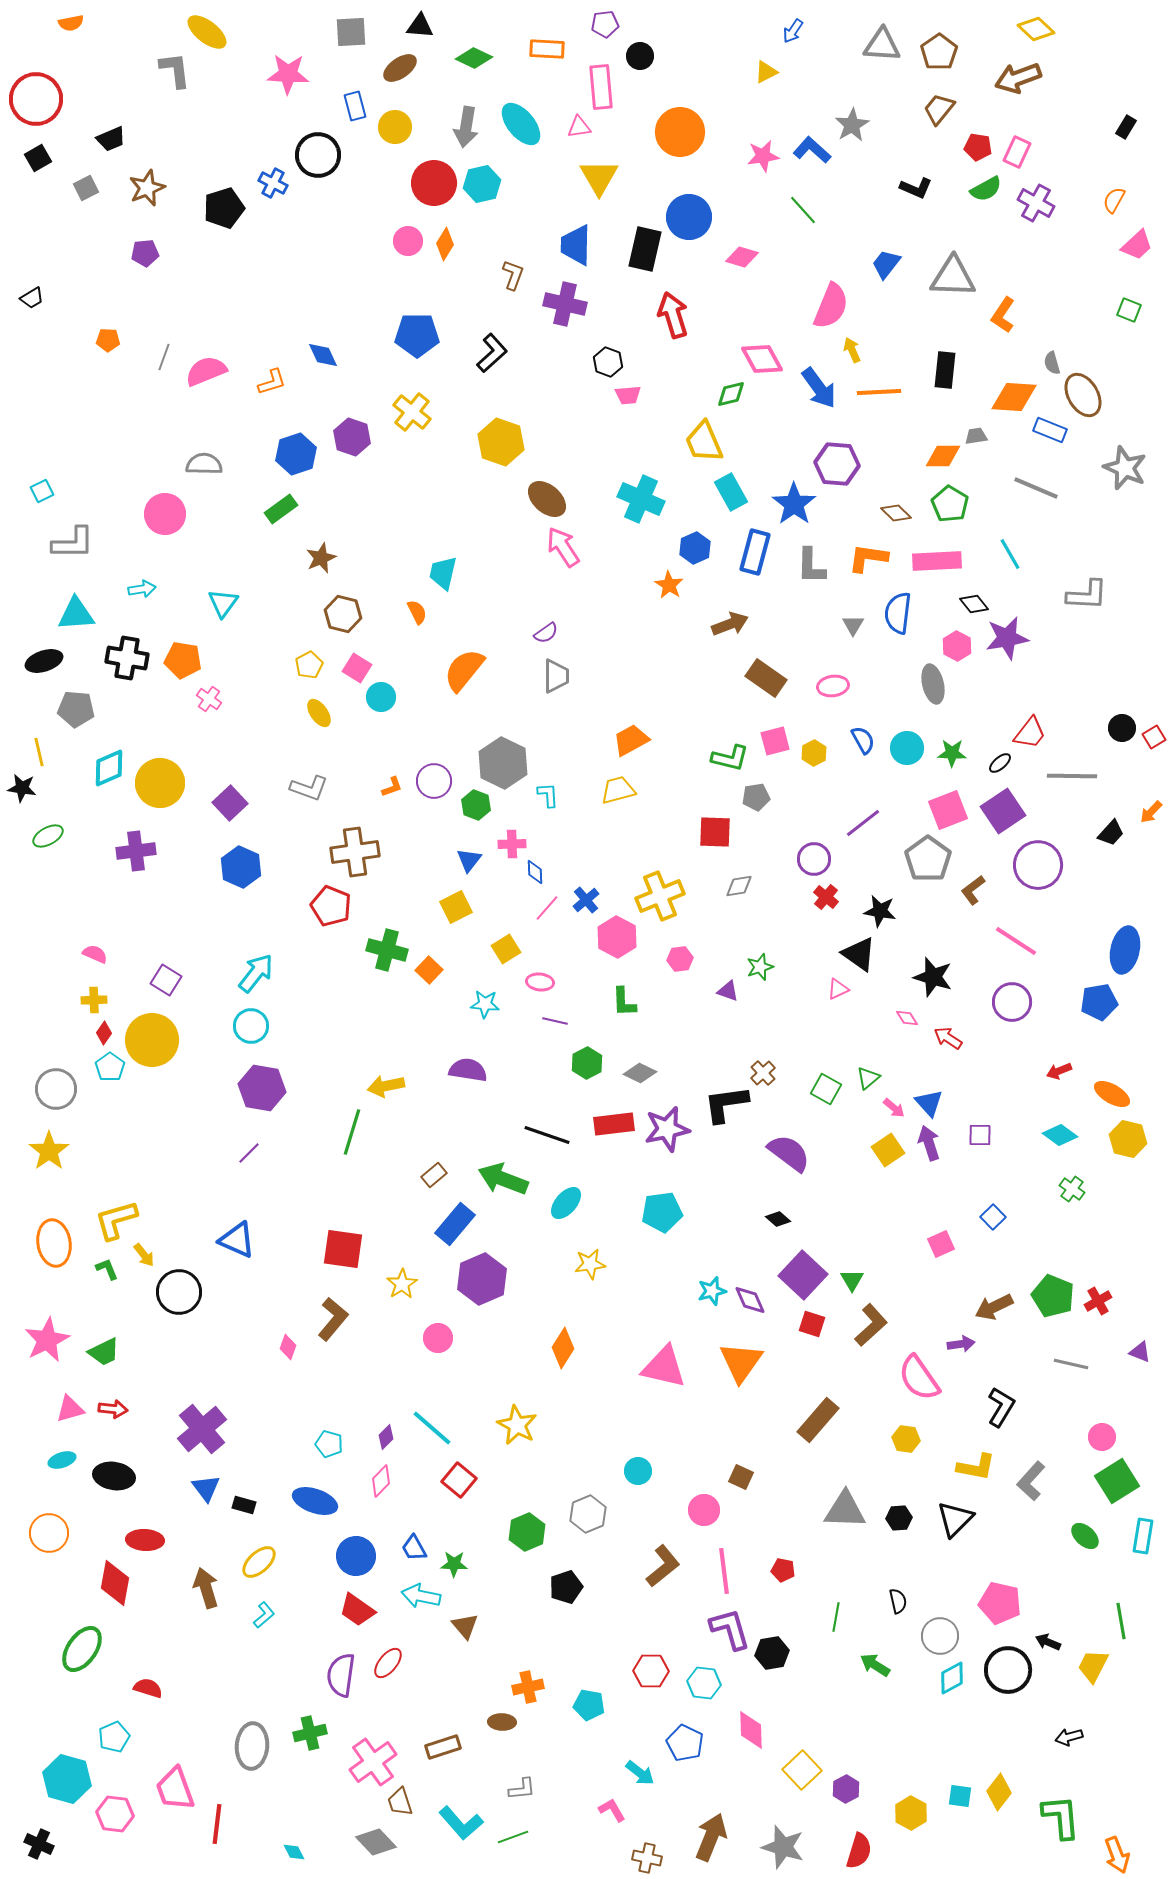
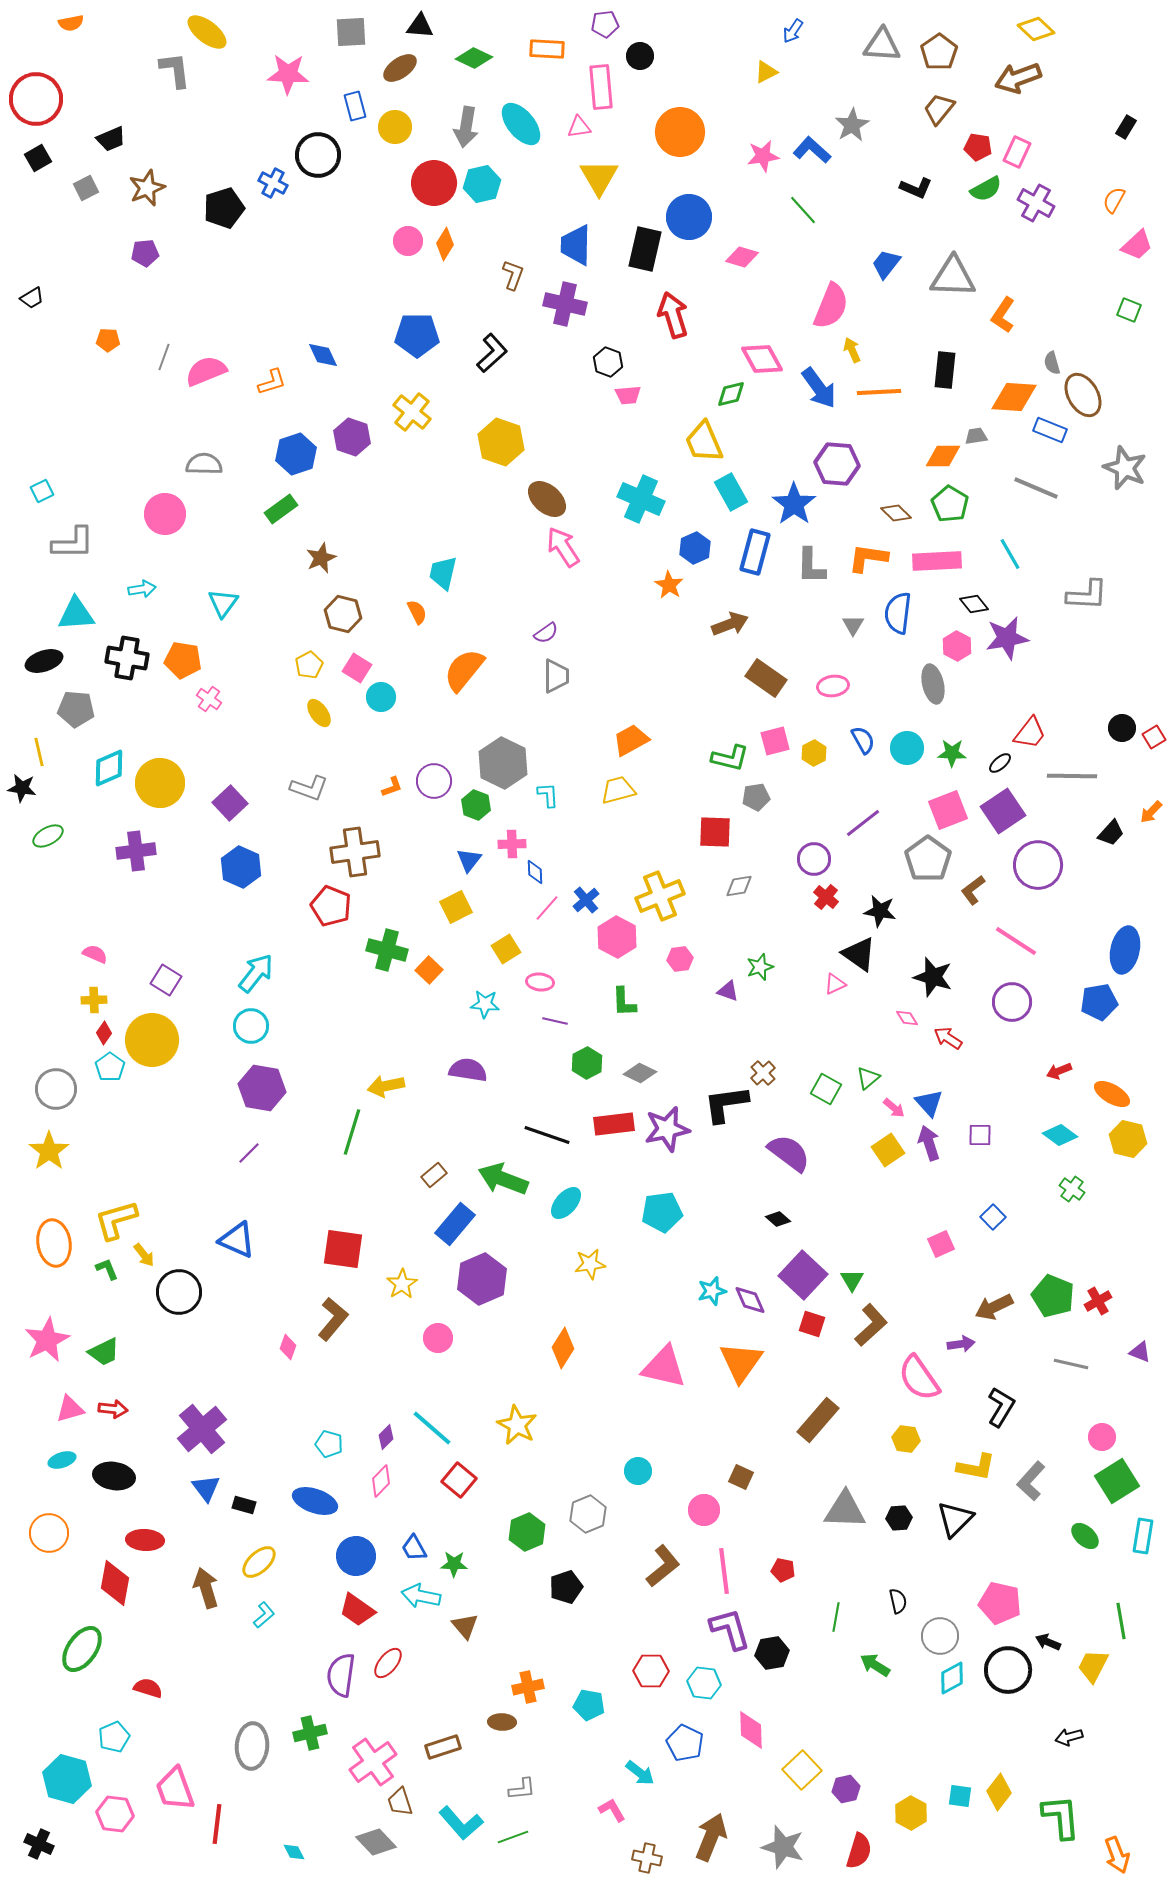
pink triangle at (838, 989): moved 3 px left, 5 px up
purple hexagon at (846, 1789): rotated 16 degrees clockwise
